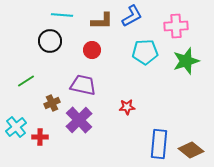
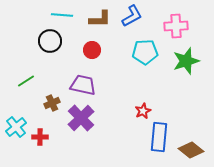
brown L-shape: moved 2 px left, 2 px up
red star: moved 16 px right, 4 px down; rotated 21 degrees counterclockwise
purple cross: moved 2 px right, 2 px up
blue rectangle: moved 7 px up
